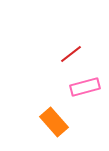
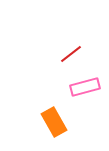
orange rectangle: rotated 12 degrees clockwise
